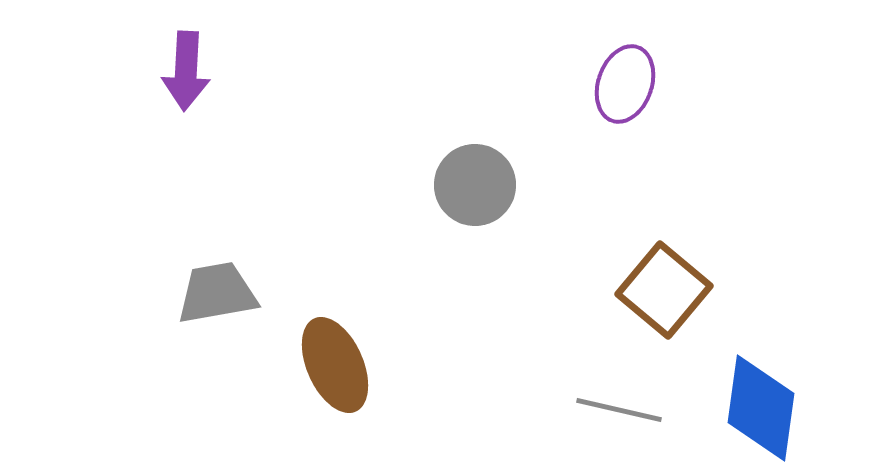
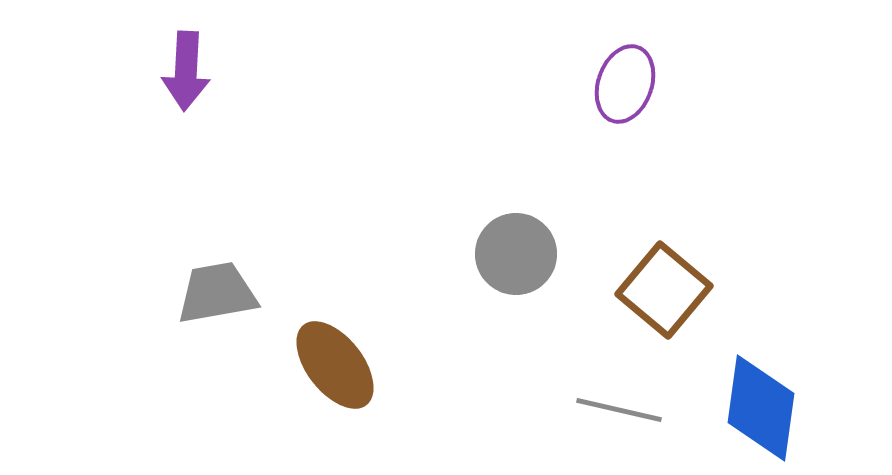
gray circle: moved 41 px right, 69 px down
brown ellipse: rotated 14 degrees counterclockwise
